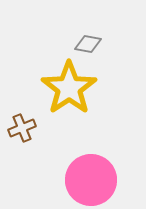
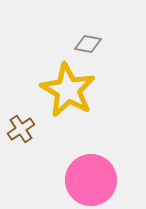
yellow star: moved 1 px left, 2 px down; rotated 8 degrees counterclockwise
brown cross: moved 1 px left, 1 px down; rotated 12 degrees counterclockwise
